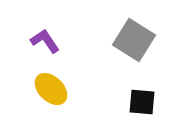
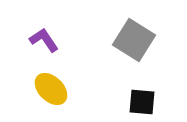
purple L-shape: moved 1 px left, 1 px up
